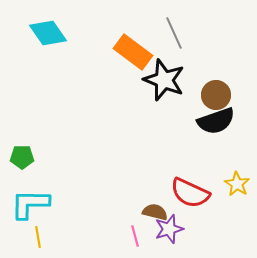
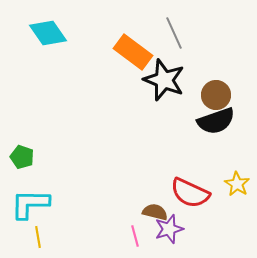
green pentagon: rotated 20 degrees clockwise
